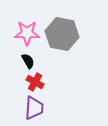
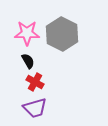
gray hexagon: rotated 16 degrees clockwise
purple trapezoid: moved 1 px right; rotated 70 degrees clockwise
